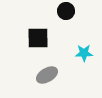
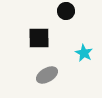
black square: moved 1 px right
cyan star: rotated 30 degrees clockwise
